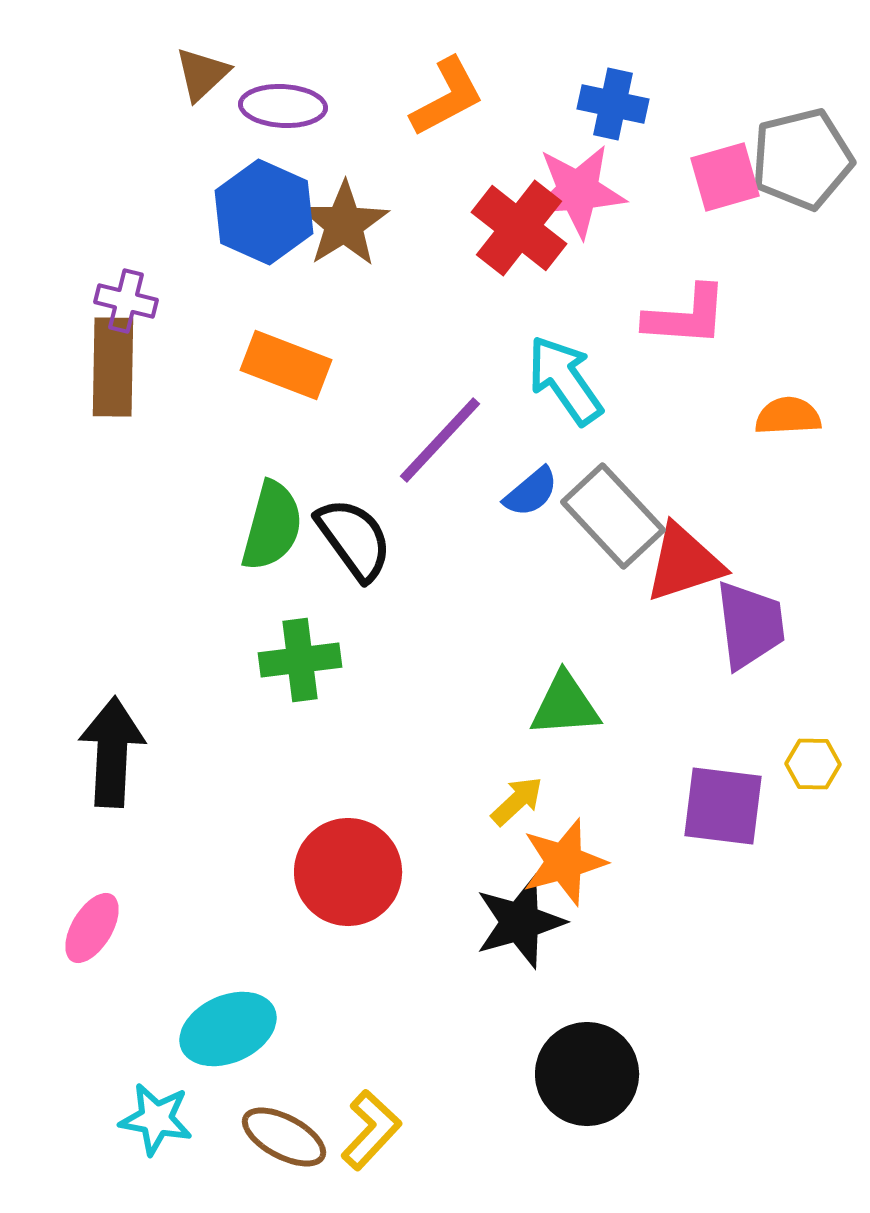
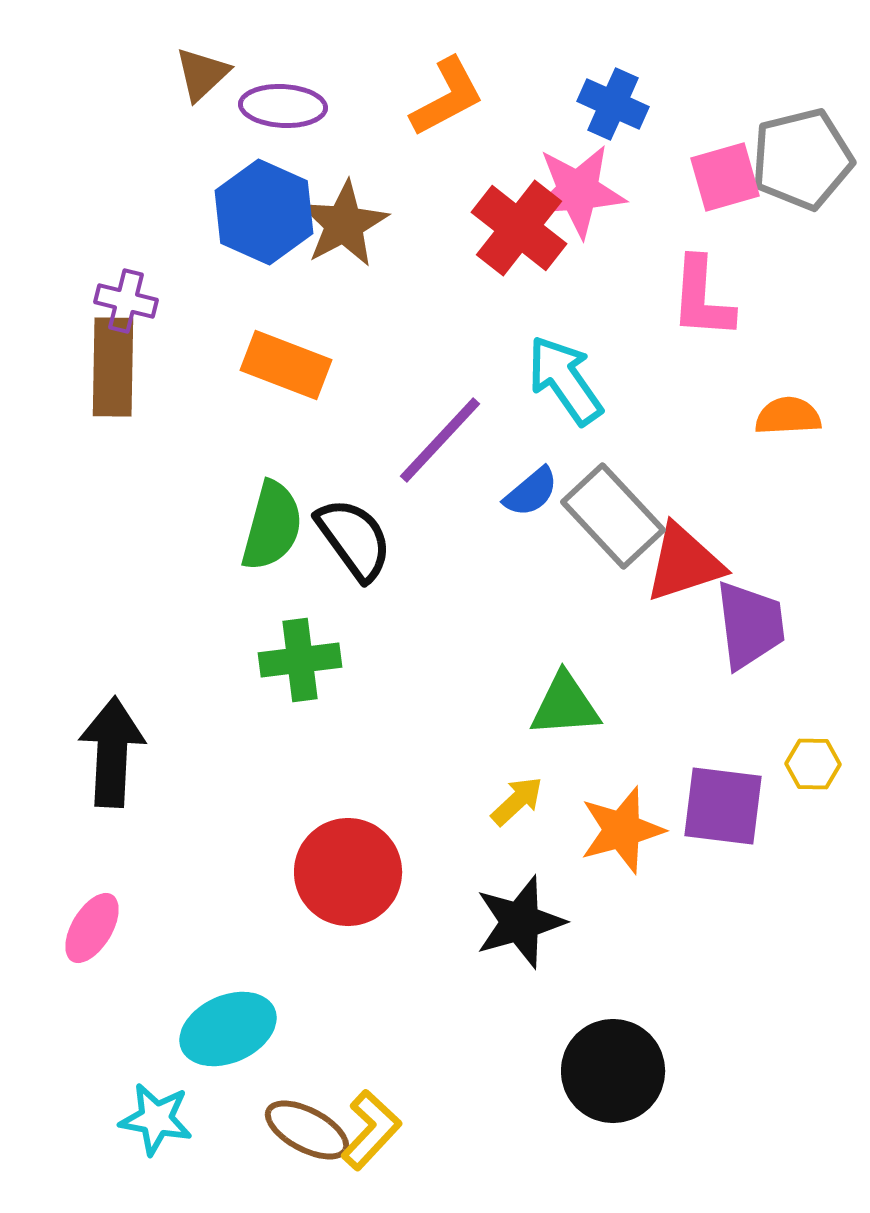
blue cross: rotated 12 degrees clockwise
brown star: rotated 4 degrees clockwise
pink L-shape: moved 16 px right, 18 px up; rotated 90 degrees clockwise
orange star: moved 58 px right, 32 px up
black circle: moved 26 px right, 3 px up
brown ellipse: moved 23 px right, 7 px up
